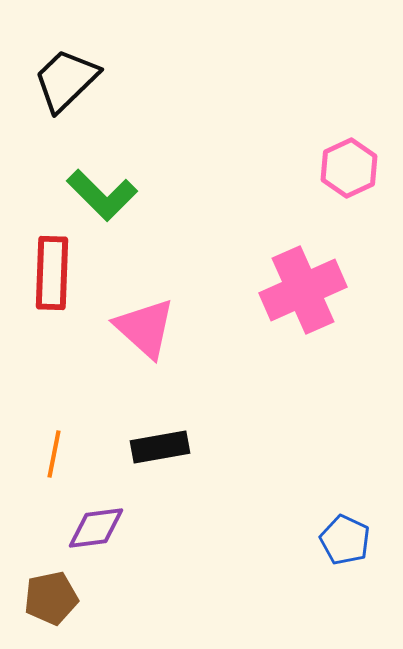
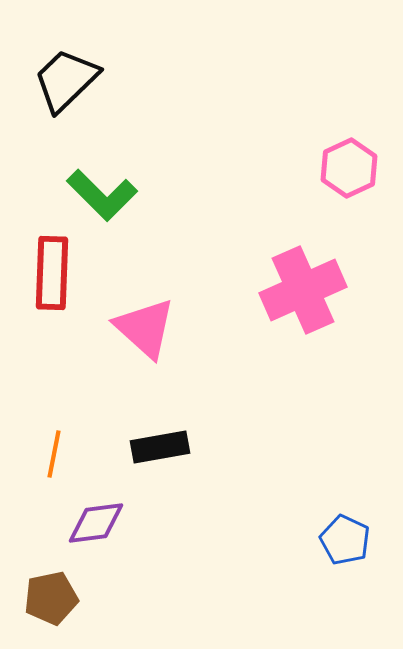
purple diamond: moved 5 px up
